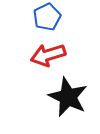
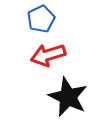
blue pentagon: moved 6 px left, 2 px down
